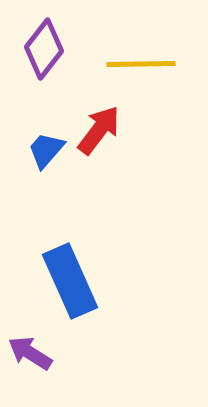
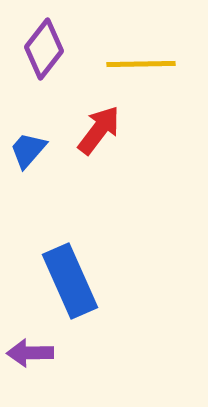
blue trapezoid: moved 18 px left
purple arrow: rotated 33 degrees counterclockwise
